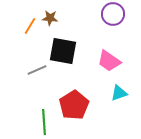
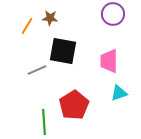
orange line: moved 3 px left
pink trapezoid: rotated 55 degrees clockwise
